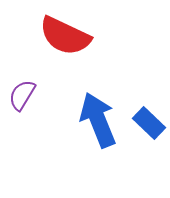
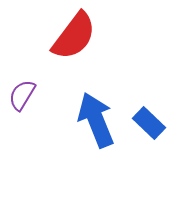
red semicircle: moved 9 px right; rotated 78 degrees counterclockwise
blue arrow: moved 2 px left
